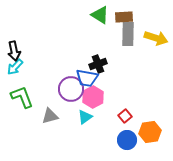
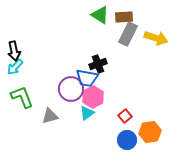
gray rectangle: rotated 25 degrees clockwise
cyan triangle: moved 2 px right, 4 px up
